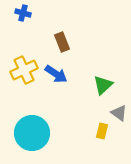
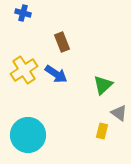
yellow cross: rotated 8 degrees counterclockwise
cyan circle: moved 4 px left, 2 px down
